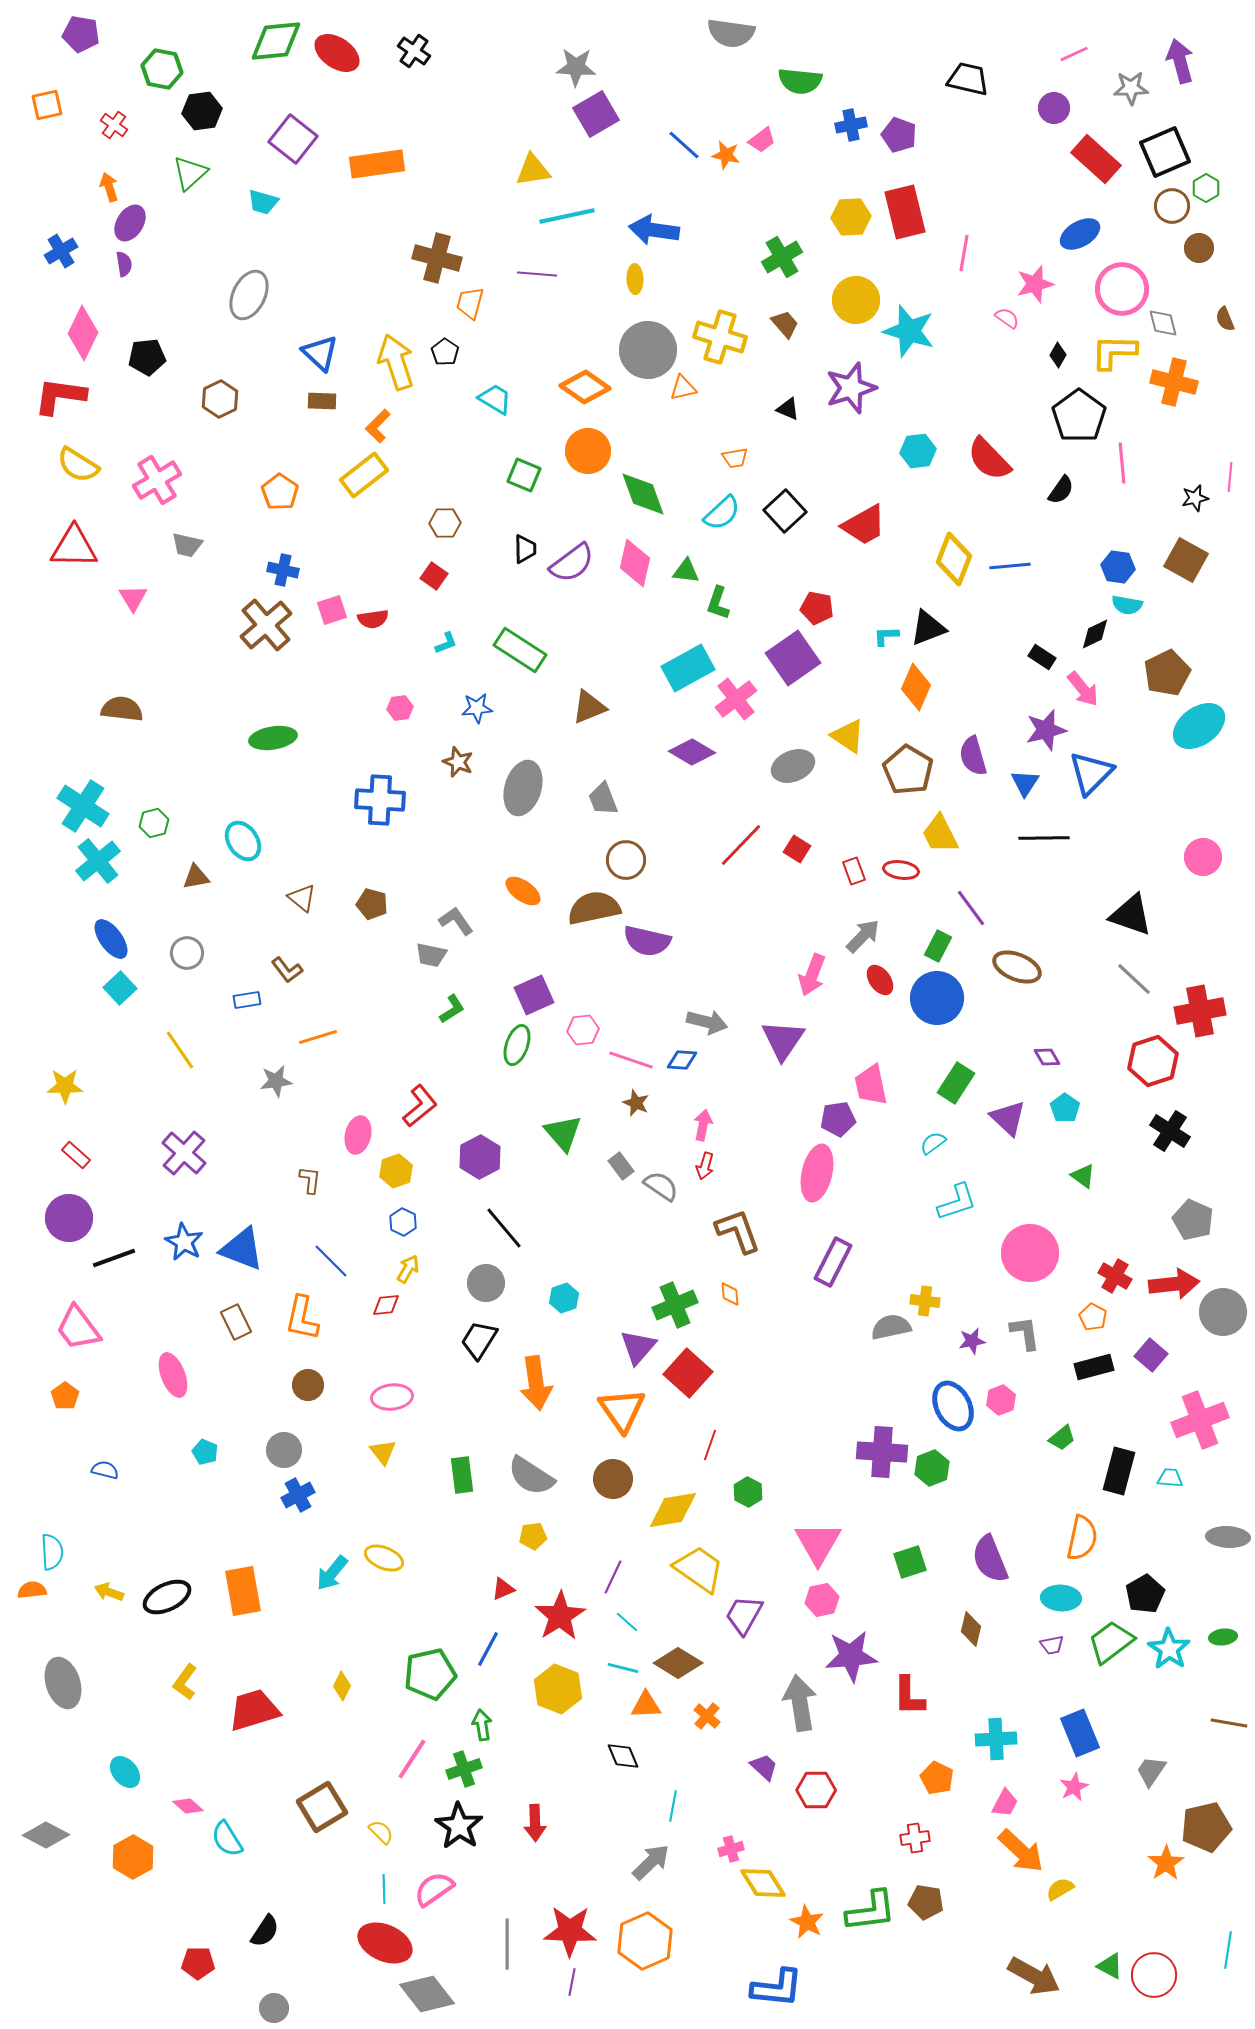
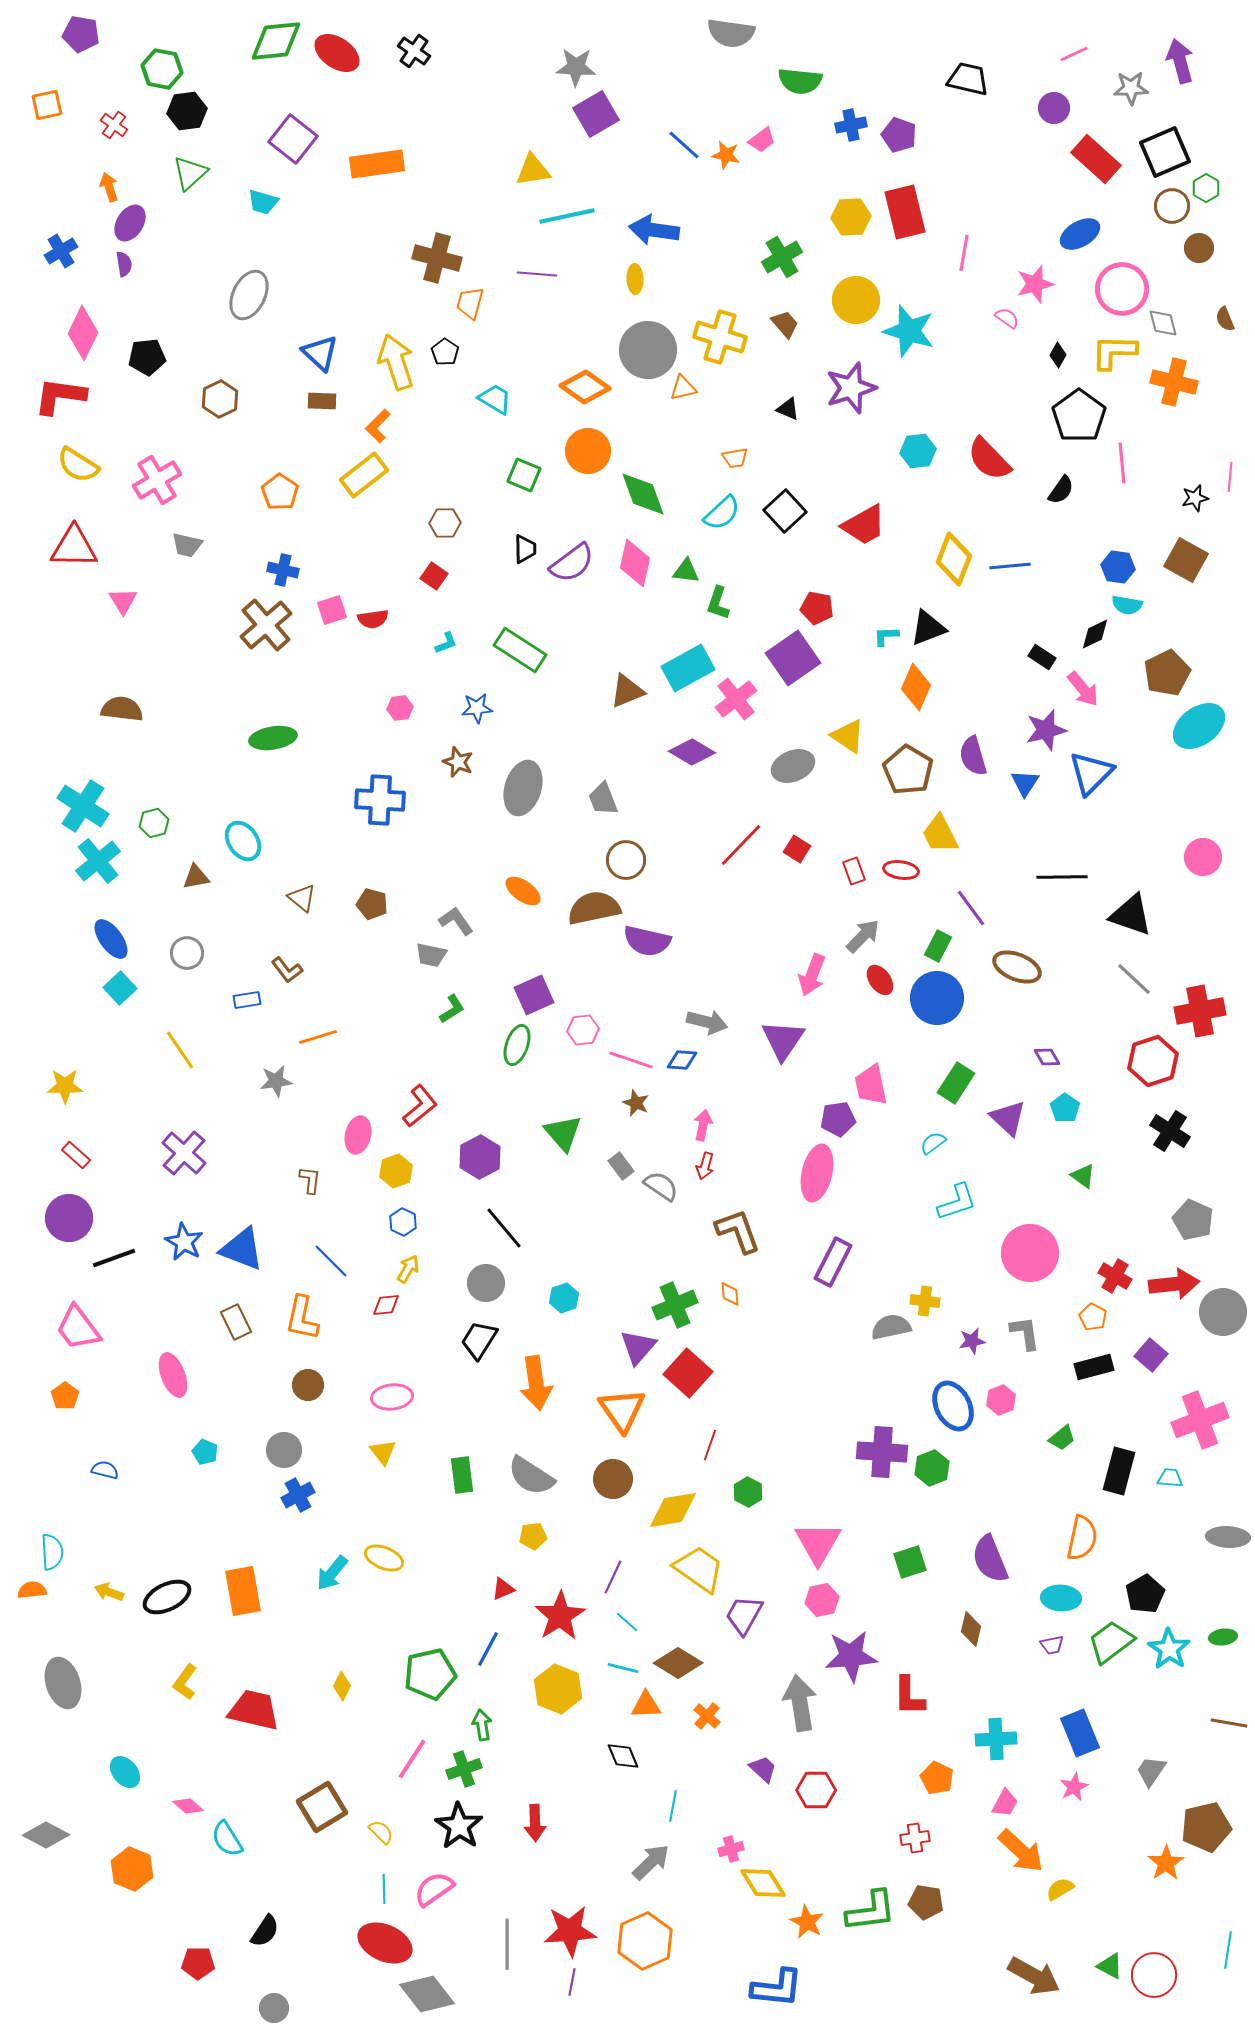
black hexagon at (202, 111): moved 15 px left
pink triangle at (133, 598): moved 10 px left, 3 px down
brown triangle at (589, 707): moved 38 px right, 16 px up
black line at (1044, 838): moved 18 px right, 39 px down
red trapezoid at (254, 1710): rotated 30 degrees clockwise
purple trapezoid at (764, 1767): moved 1 px left, 2 px down
orange hexagon at (133, 1857): moved 1 px left, 12 px down; rotated 9 degrees counterclockwise
red star at (570, 1931): rotated 6 degrees counterclockwise
